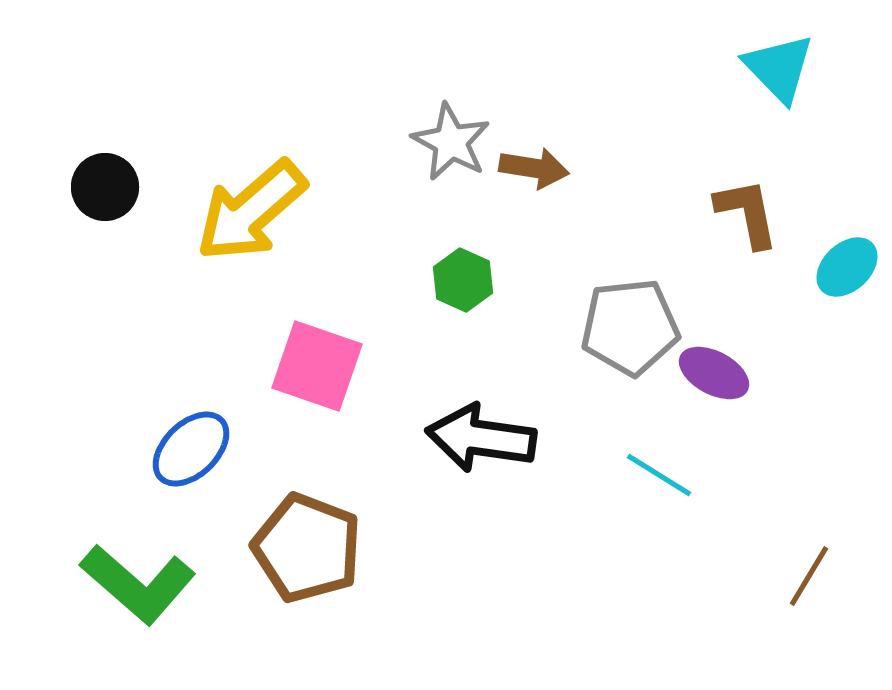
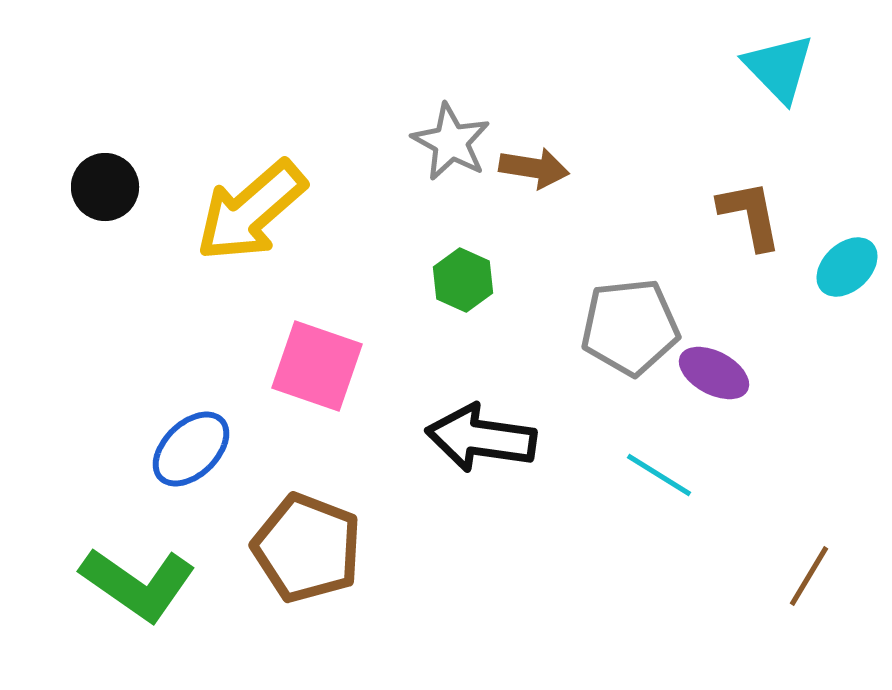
brown L-shape: moved 3 px right, 2 px down
green L-shape: rotated 6 degrees counterclockwise
